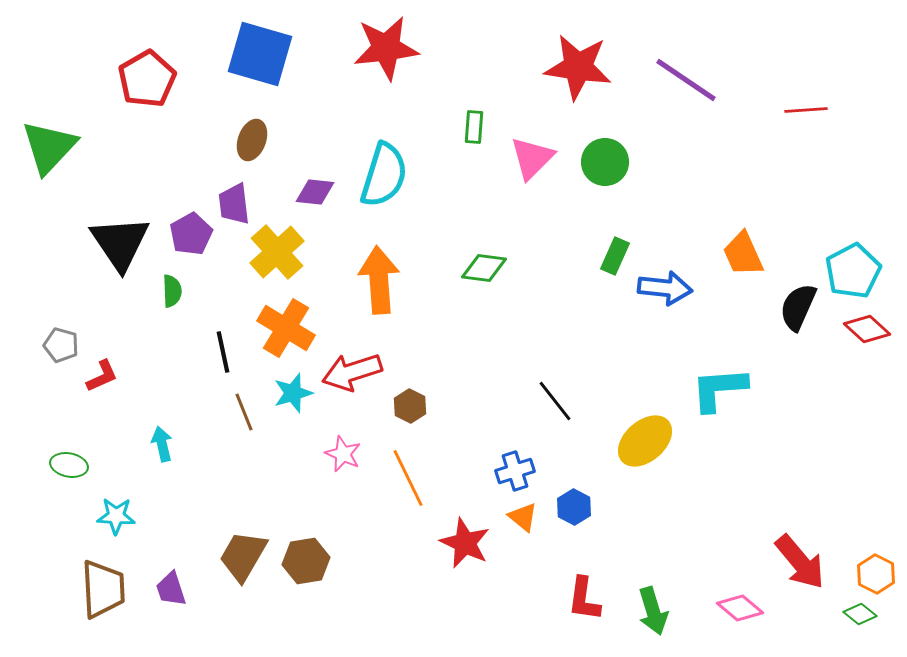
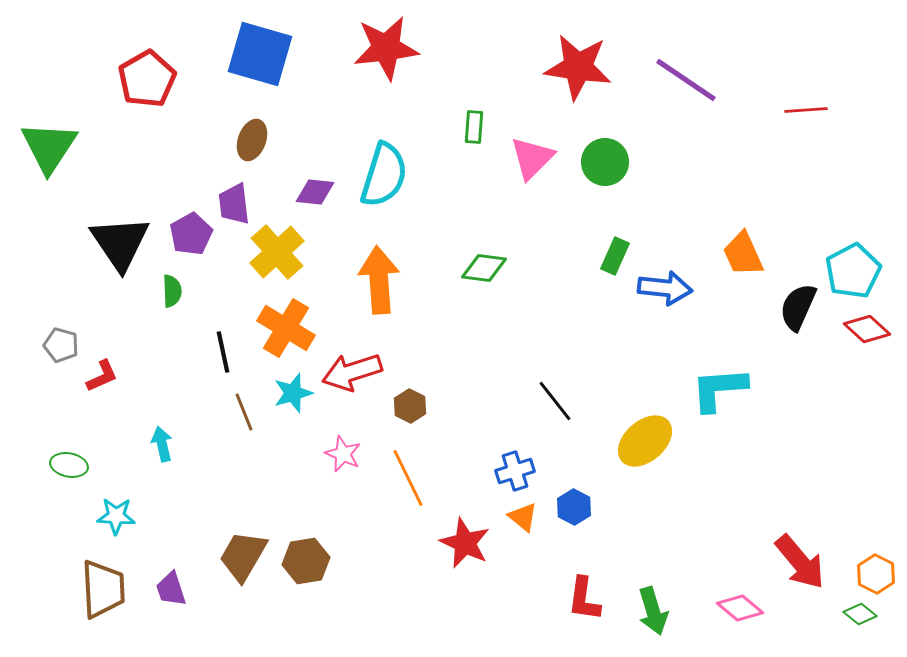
green triangle at (49, 147): rotated 10 degrees counterclockwise
